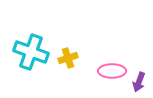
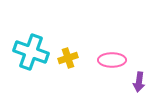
pink ellipse: moved 11 px up
purple arrow: rotated 12 degrees counterclockwise
